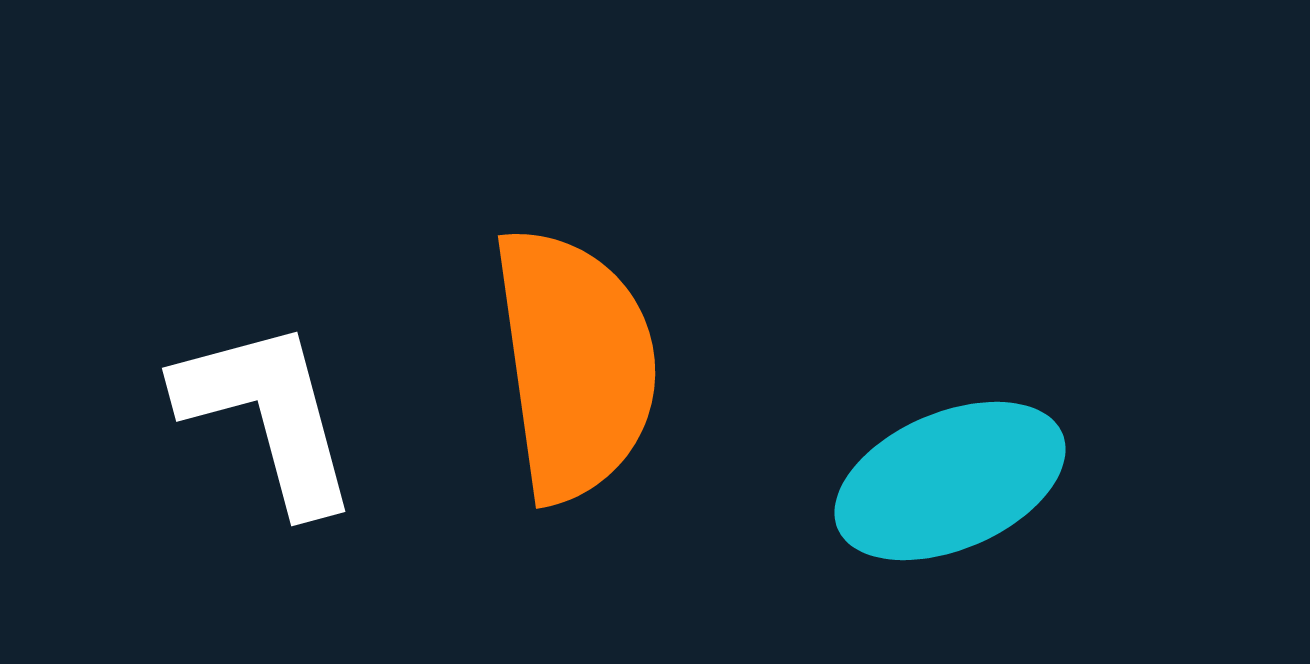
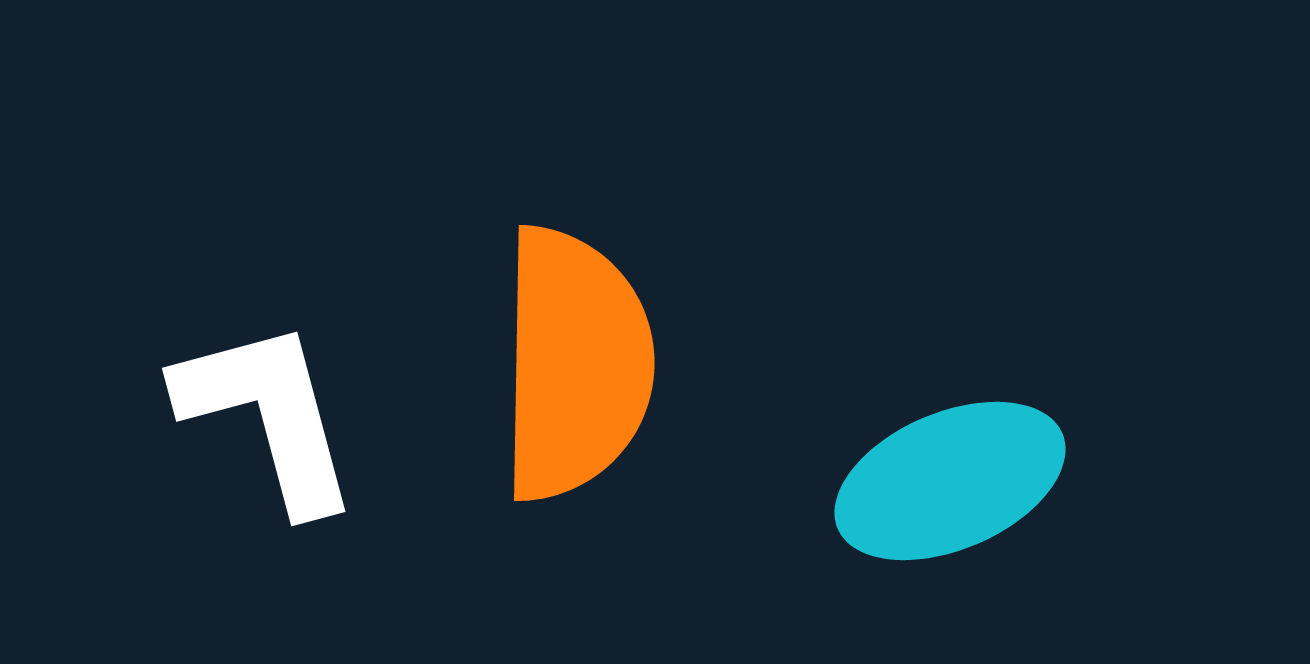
orange semicircle: rotated 9 degrees clockwise
